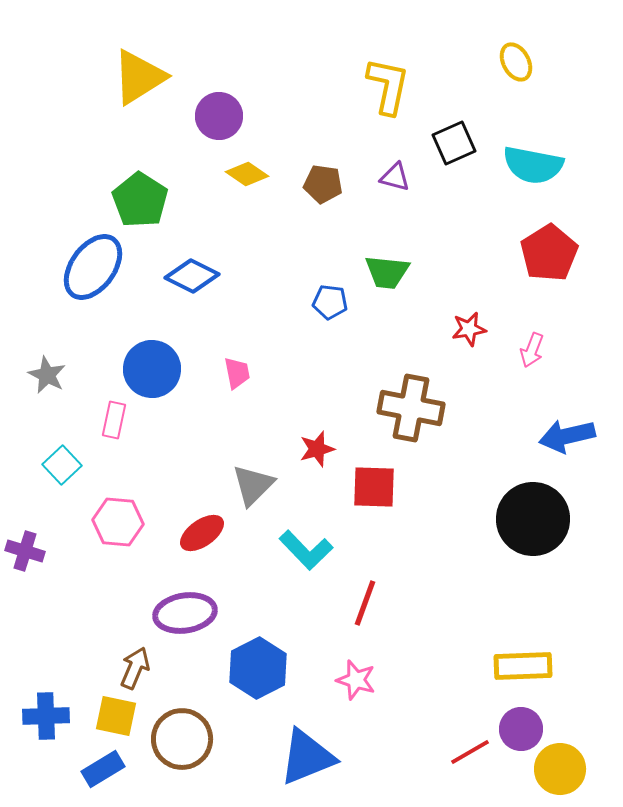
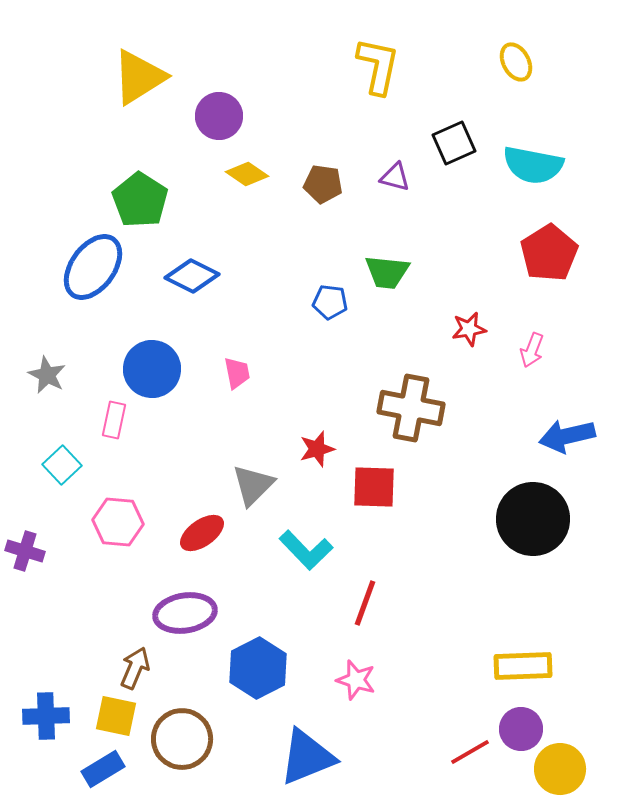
yellow L-shape at (388, 86): moved 10 px left, 20 px up
